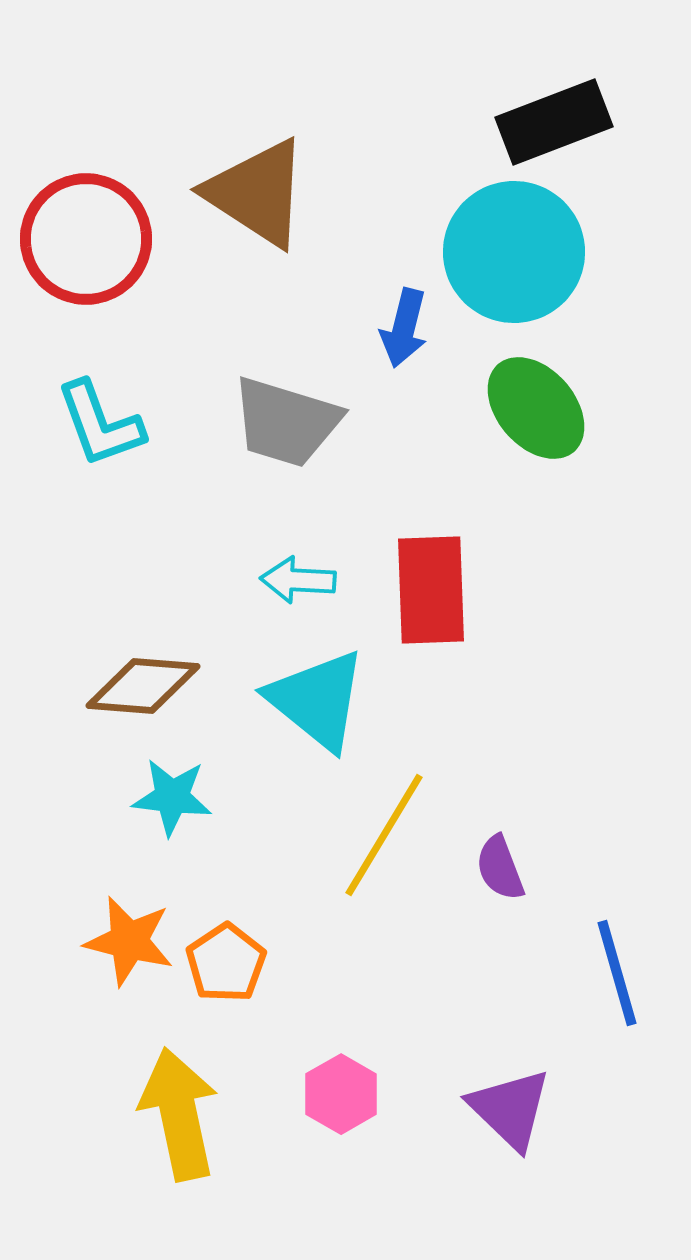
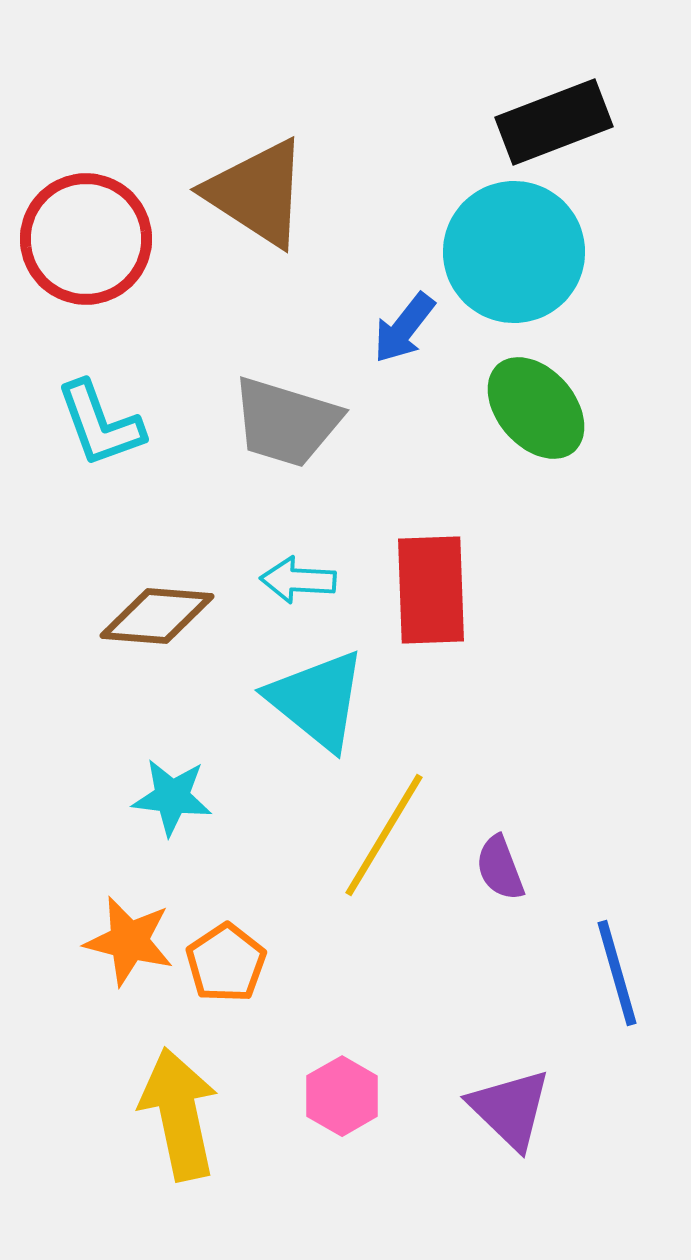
blue arrow: rotated 24 degrees clockwise
brown diamond: moved 14 px right, 70 px up
pink hexagon: moved 1 px right, 2 px down
